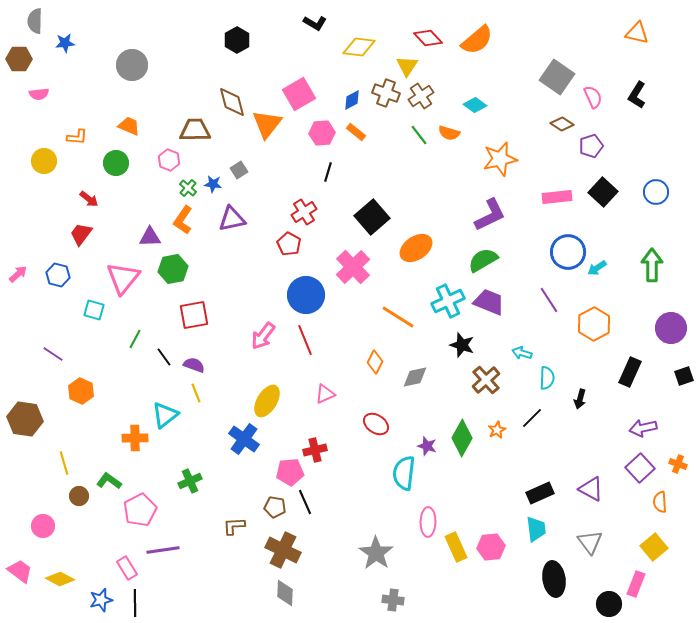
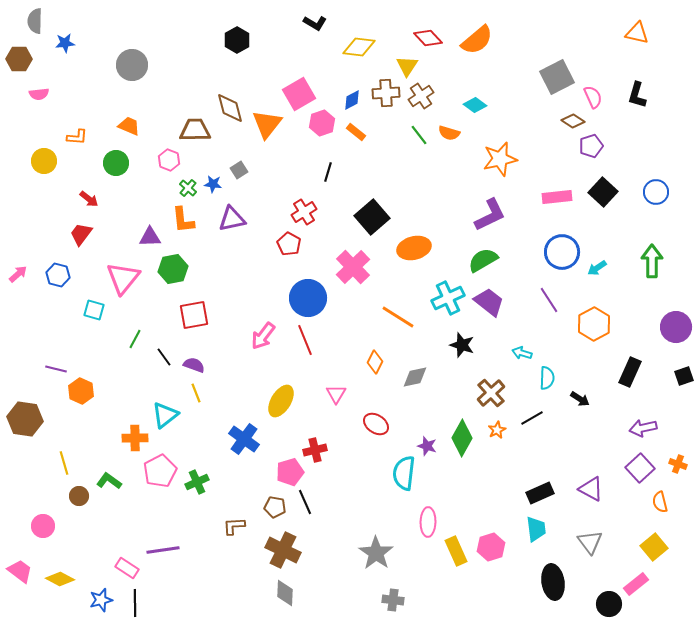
gray square at (557, 77): rotated 28 degrees clockwise
brown cross at (386, 93): rotated 24 degrees counterclockwise
black L-shape at (637, 95): rotated 16 degrees counterclockwise
brown diamond at (232, 102): moved 2 px left, 6 px down
brown diamond at (562, 124): moved 11 px right, 3 px up
pink hexagon at (322, 133): moved 10 px up; rotated 15 degrees counterclockwise
orange L-shape at (183, 220): rotated 40 degrees counterclockwise
orange ellipse at (416, 248): moved 2 px left; rotated 20 degrees clockwise
blue circle at (568, 252): moved 6 px left
green arrow at (652, 265): moved 4 px up
blue circle at (306, 295): moved 2 px right, 3 px down
cyan cross at (448, 301): moved 3 px up
purple trapezoid at (489, 302): rotated 16 degrees clockwise
purple circle at (671, 328): moved 5 px right, 1 px up
purple line at (53, 354): moved 3 px right, 15 px down; rotated 20 degrees counterclockwise
brown cross at (486, 380): moved 5 px right, 13 px down
pink triangle at (325, 394): moved 11 px right; rotated 35 degrees counterclockwise
black arrow at (580, 399): rotated 72 degrees counterclockwise
yellow ellipse at (267, 401): moved 14 px right
black line at (532, 418): rotated 15 degrees clockwise
pink pentagon at (290, 472): rotated 12 degrees counterclockwise
green cross at (190, 481): moved 7 px right, 1 px down
orange semicircle at (660, 502): rotated 10 degrees counterclockwise
pink pentagon at (140, 510): moved 20 px right, 39 px up
yellow rectangle at (456, 547): moved 4 px down
pink hexagon at (491, 547): rotated 12 degrees counterclockwise
pink rectangle at (127, 568): rotated 25 degrees counterclockwise
black ellipse at (554, 579): moved 1 px left, 3 px down
pink rectangle at (636, 584): rotated 30 degrees clockwise
